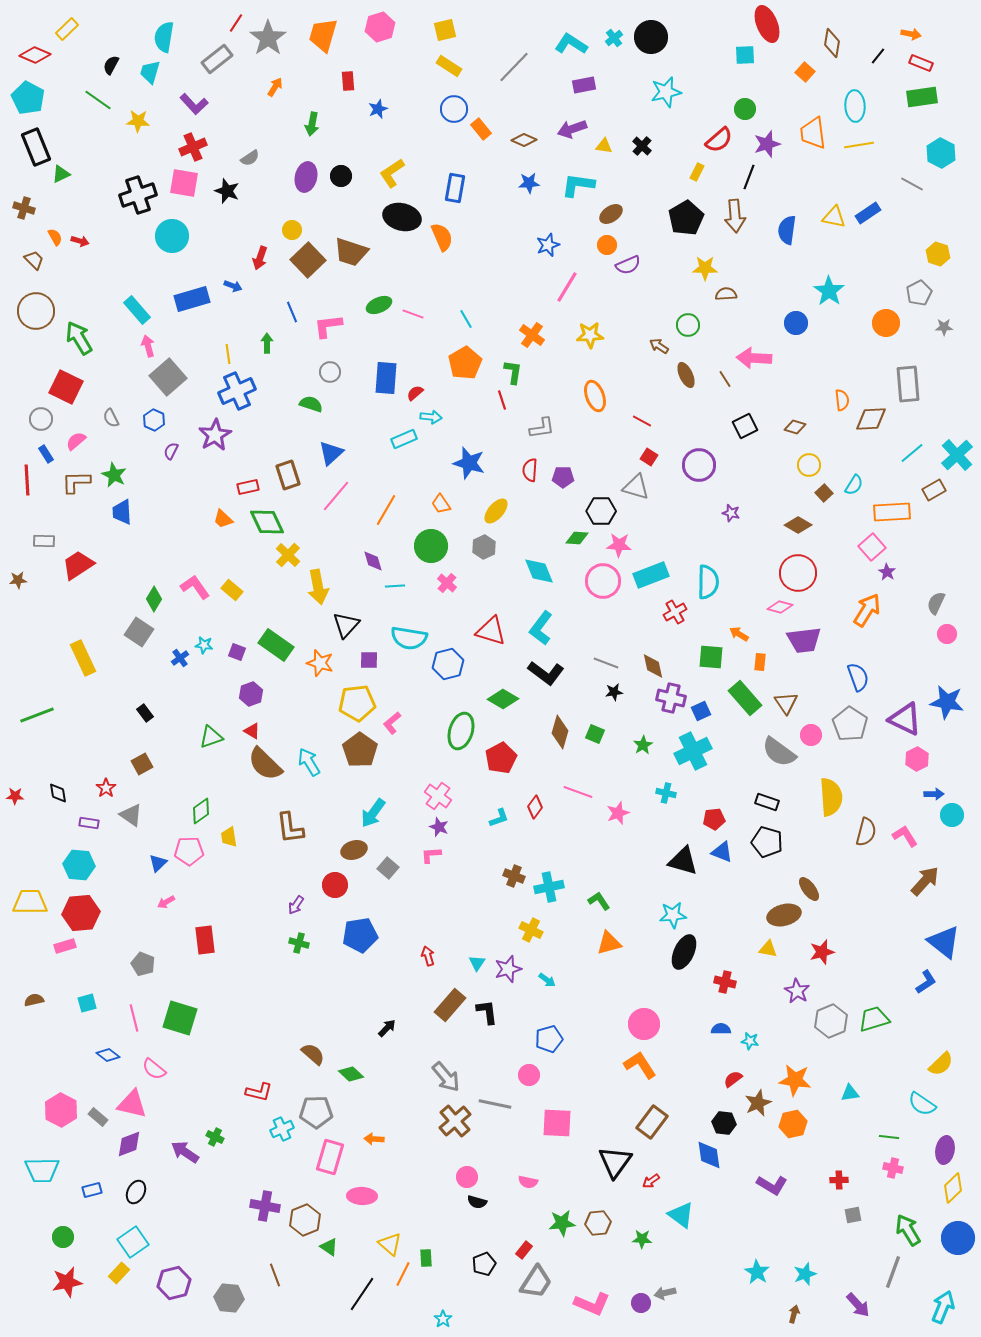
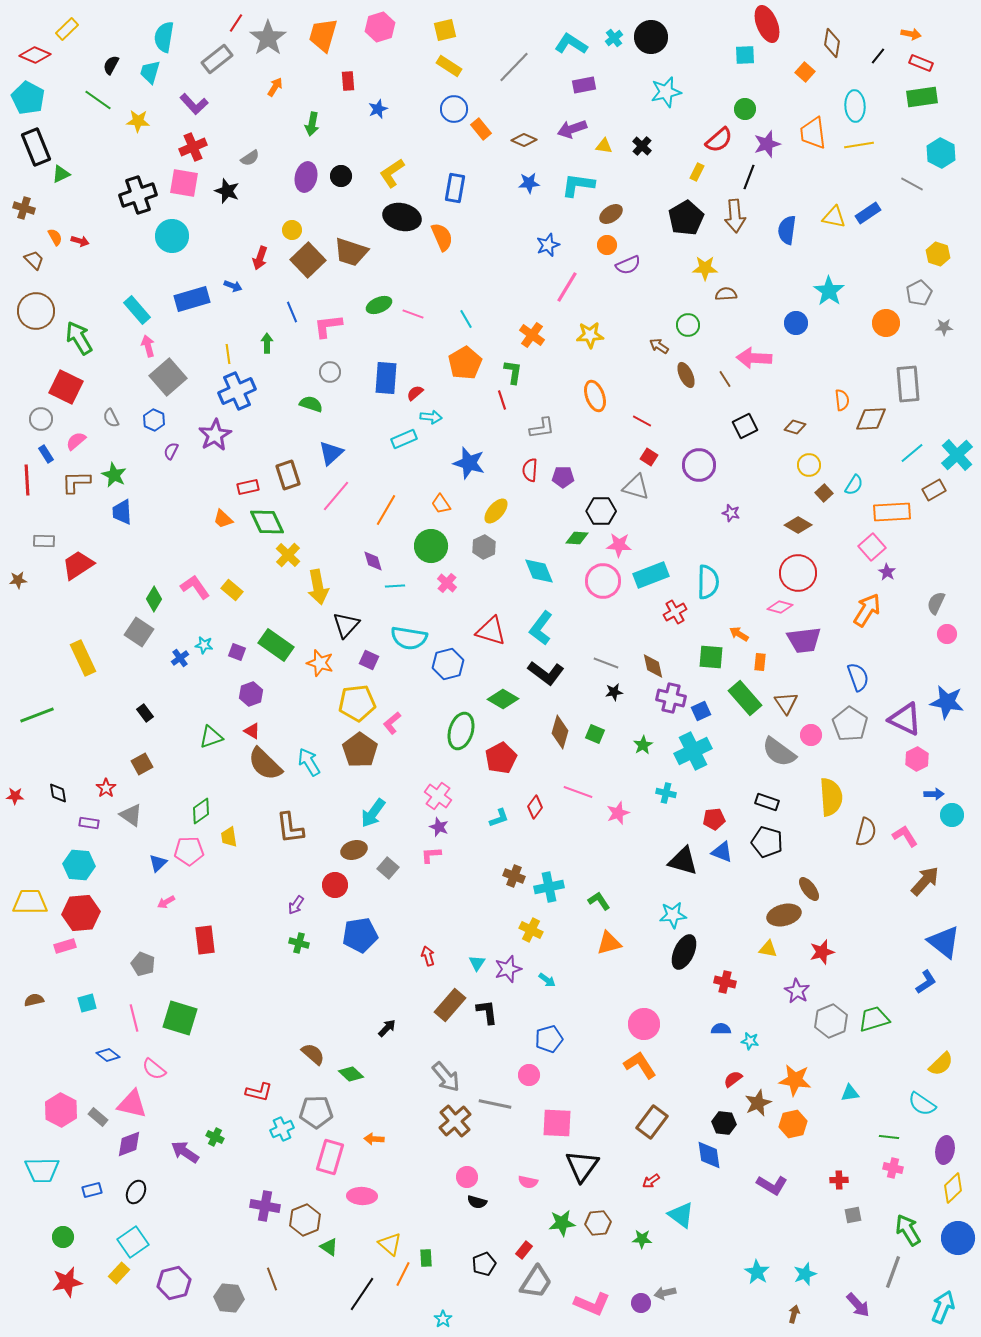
purple square at (369, 660): rotated 24 degrees clockwise
black triangle at (615, 1162): moved 33 px left, 4 px down
brown line at (275, 1275): moved 3 px left, 4 px down
